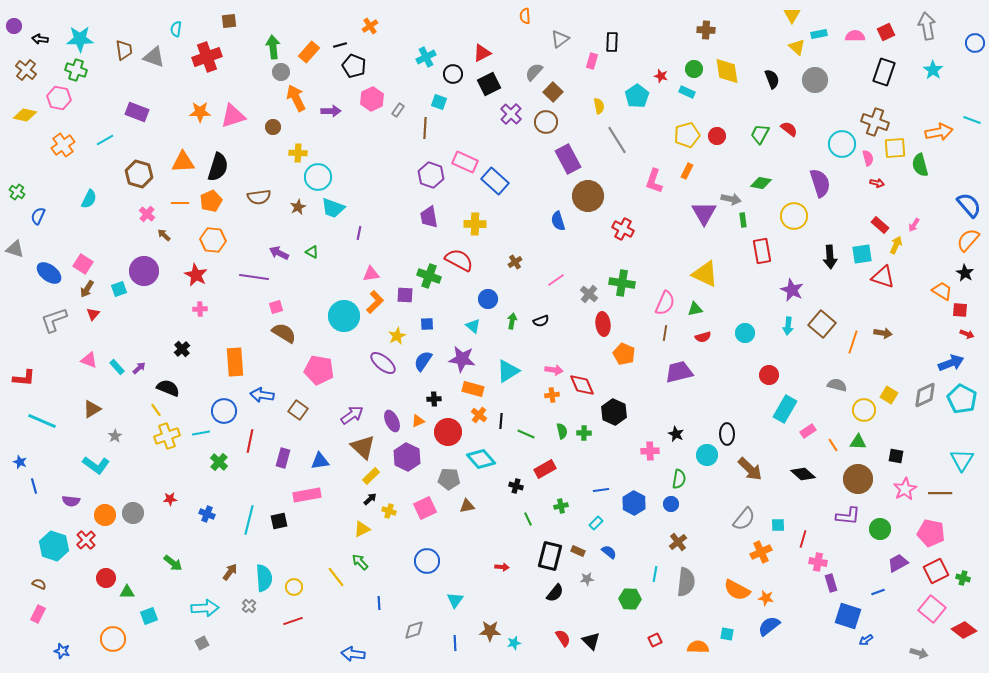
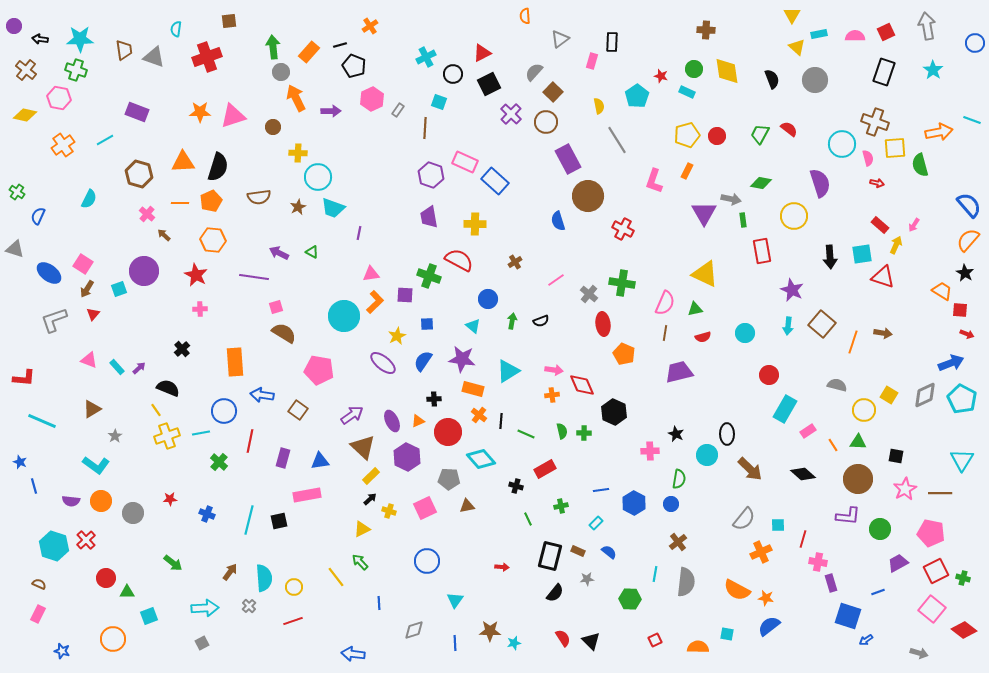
orange circle at (105, 515): moved 4 px left, 14 px up
